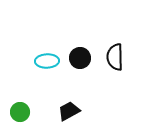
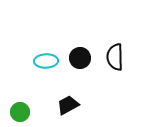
cyan ellipse: moved 1 px left
black trapezoid: moved 1 px left, 6 px up
